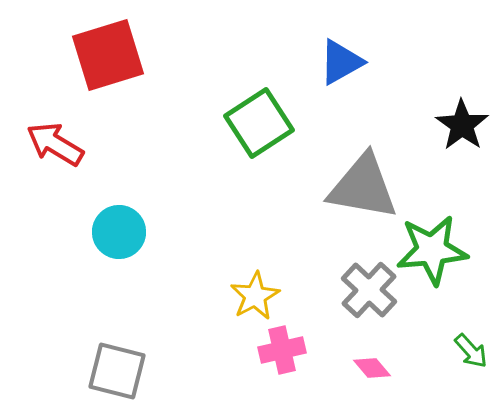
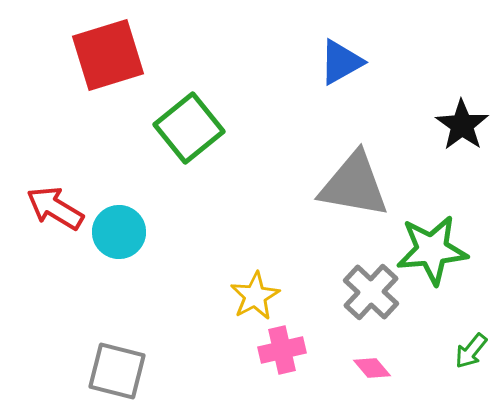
green square: moved 70 px left, 5 px down; rotated 6 degrees counterclockwise
red arrow: moved 64 px down
gray triangle: moved 9 px left, 2 px up
gray cross: moved 2 px right, 2 px down
green arrow: rotated 81 degrees clockwise
